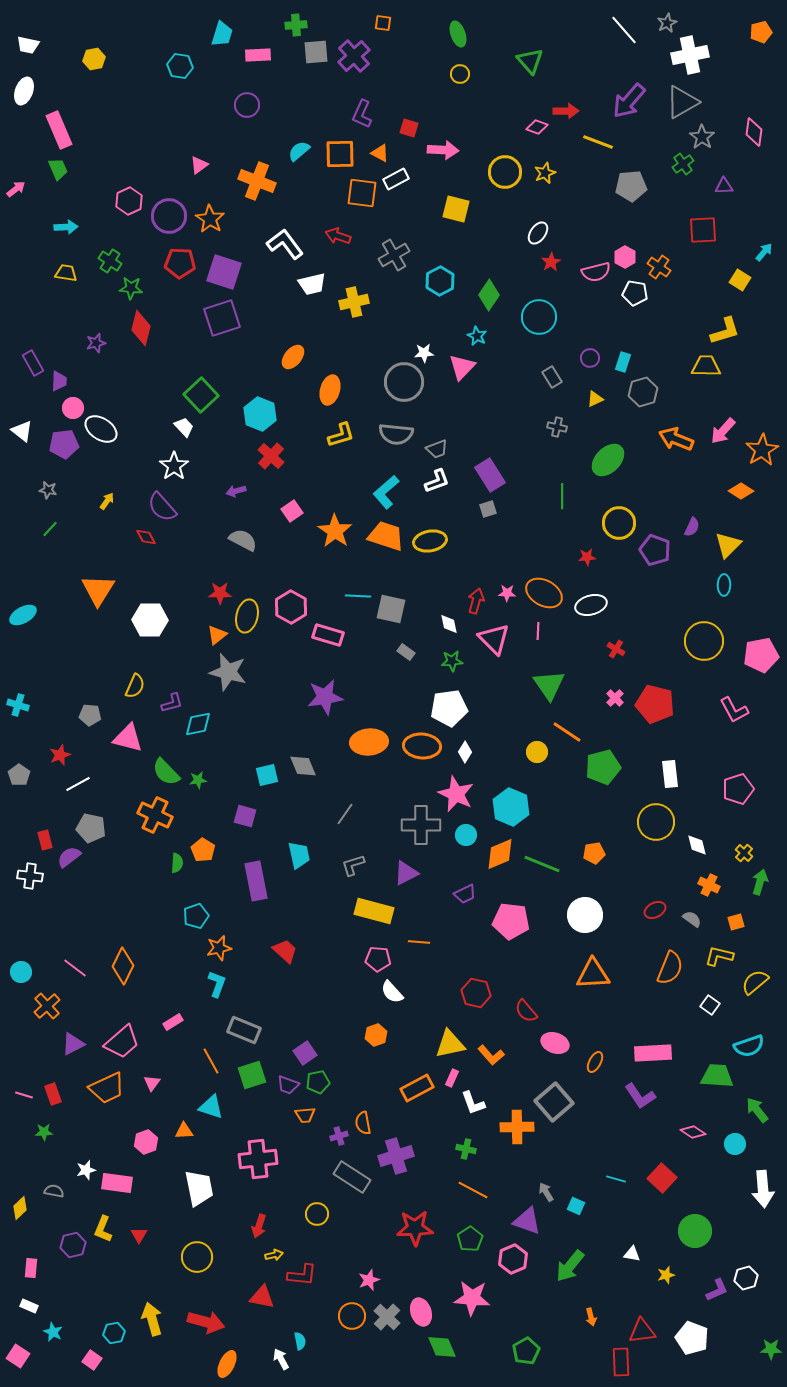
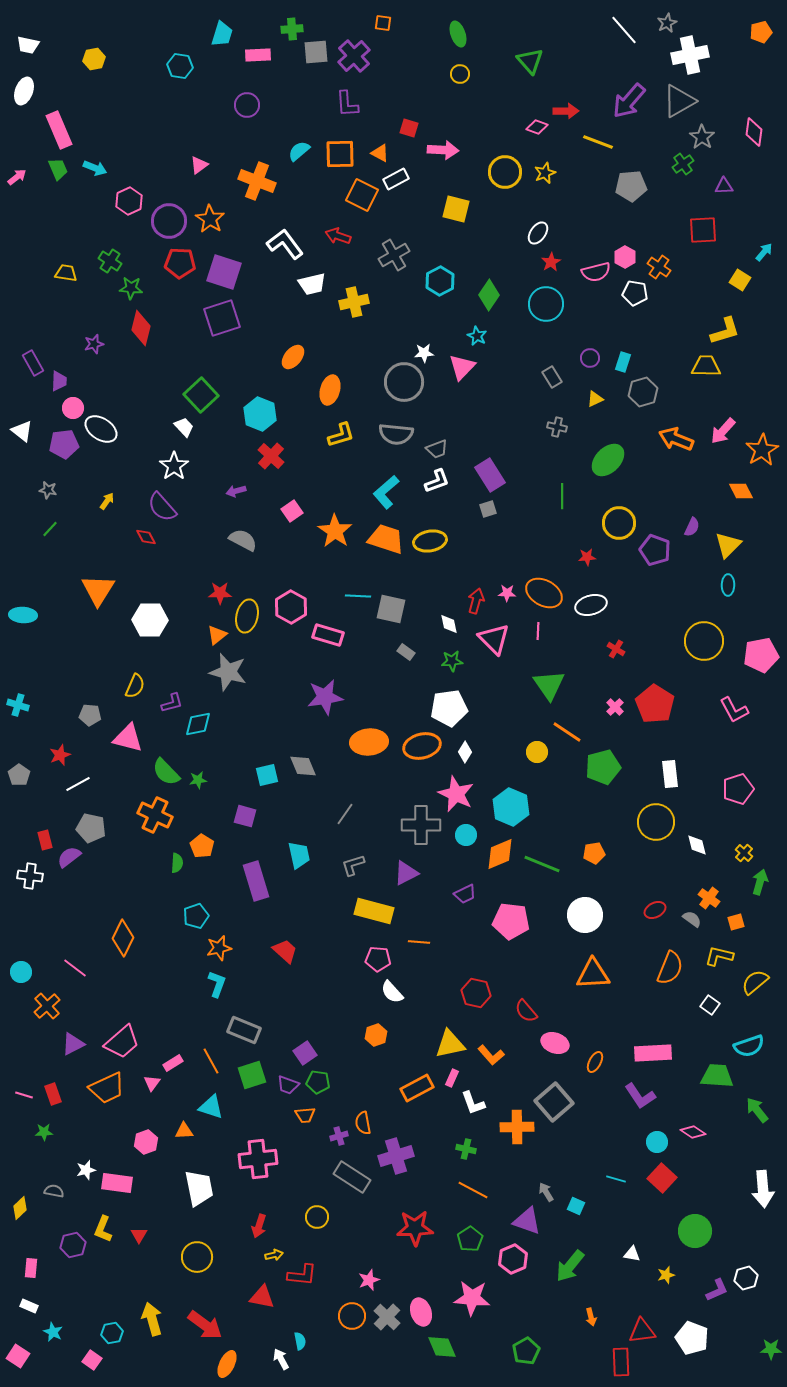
green cross at (296, 25): moved 4 px left, 4 px down
gray triangle at (682, 102): moved 3 px left, 1 px up
purple L-shape at (362, 114): moved 15 px left, 10 px up; rotated 28 degrees counterclockwise
pink arrow at (16, 189): moved 1 px right, 12 px up
orange square at (362, 193): moved 2 px down; rotated 20 degrees clockwise
purple circle at (169, 216): moved 5 px down
cyan arrow at (66, 227): moved 29 px right, 59 px up; rotated 25 degrees clockwise
cyan circle at (539, 317): moved 7 px right, 13 px up
purple star at (96, 343): moved 2 px left, 1 px down
orange diamond at (741, 491): rotated 30 degrees clockwise
orange trapezoid at (386, 536): moved 3 px down
cyan ellipse at (724, 585): moved 4 px right
cyan ellipse at (23, 615): rotated 32 degrees clockwise
pink cross at (615, 698): moved 9 px down
red pentagon at (655, 704): rotated 18 degrees clockwise
orange ellipse at (422, 746): rotated 18 degrees counterclockwise
orange pentagon at (203, 850): moved 1 px left, 4 px up
purple rectangle at (256, 881): rotated 6 degrees counterclockwise
orange cross at (709, 885): moved 13 px down; rotated 10 degrees clockwise
orange diamond at (123, 966): moved 28 px up
pink rectangle at (173, 1022): moved 41 px down
green pentagon at (318, 1082): rotated 20 degrees clockwise
cyan circle at (735, 1144): moved 78 px left, 2 px up
yellow circle at (317, 1214): moved 3 px down
red arrow at (206, 1322): moved 1 px left, 3 px down; rotated 21 degrees clockwise
cyan hexagon at (114, 1333): moved 2 px left
